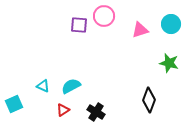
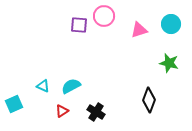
pink triangle: moved 1 px left
red triangle: moved 1 px left, 1 px down
